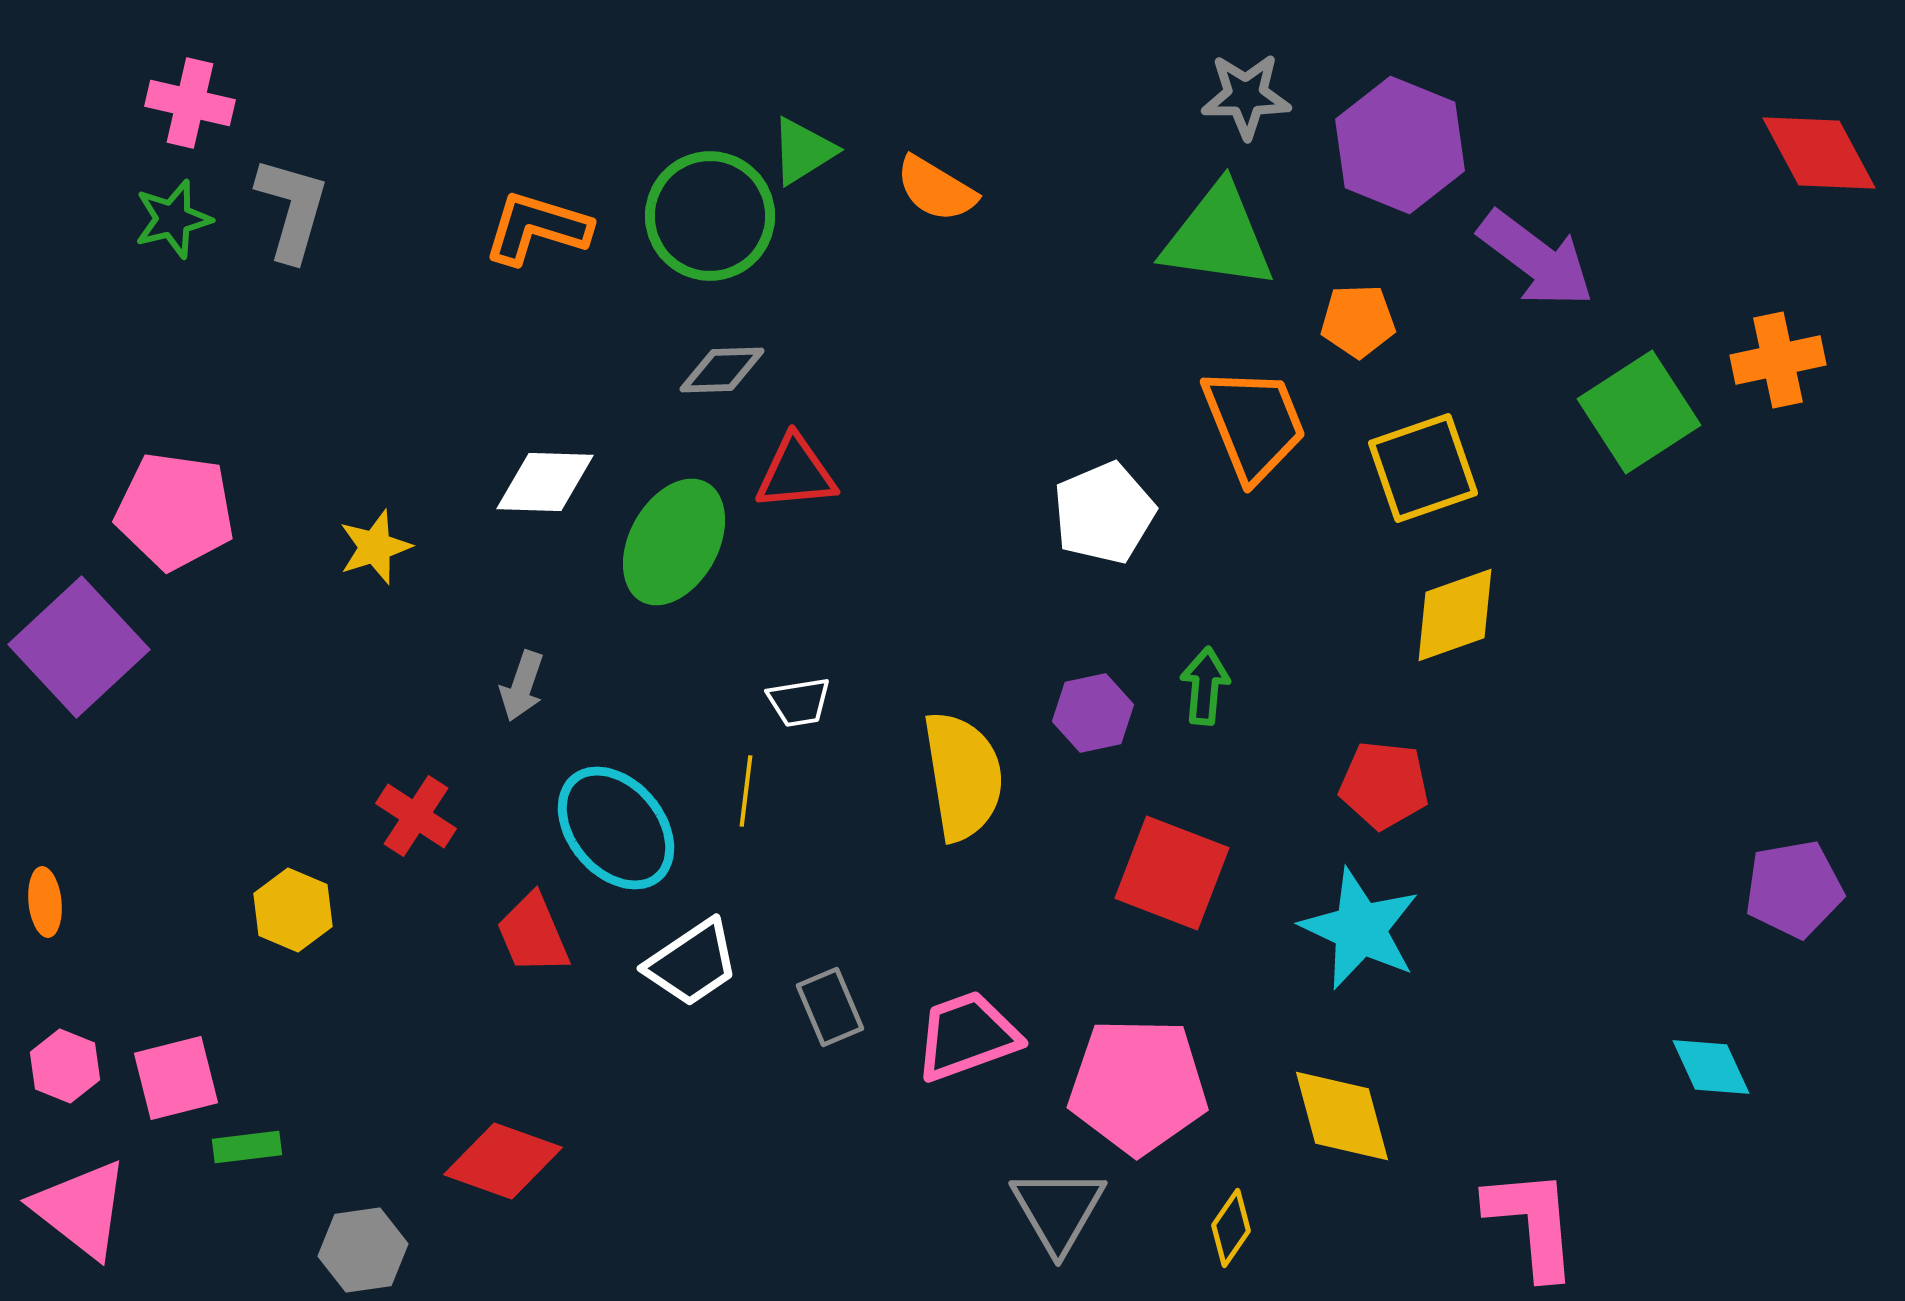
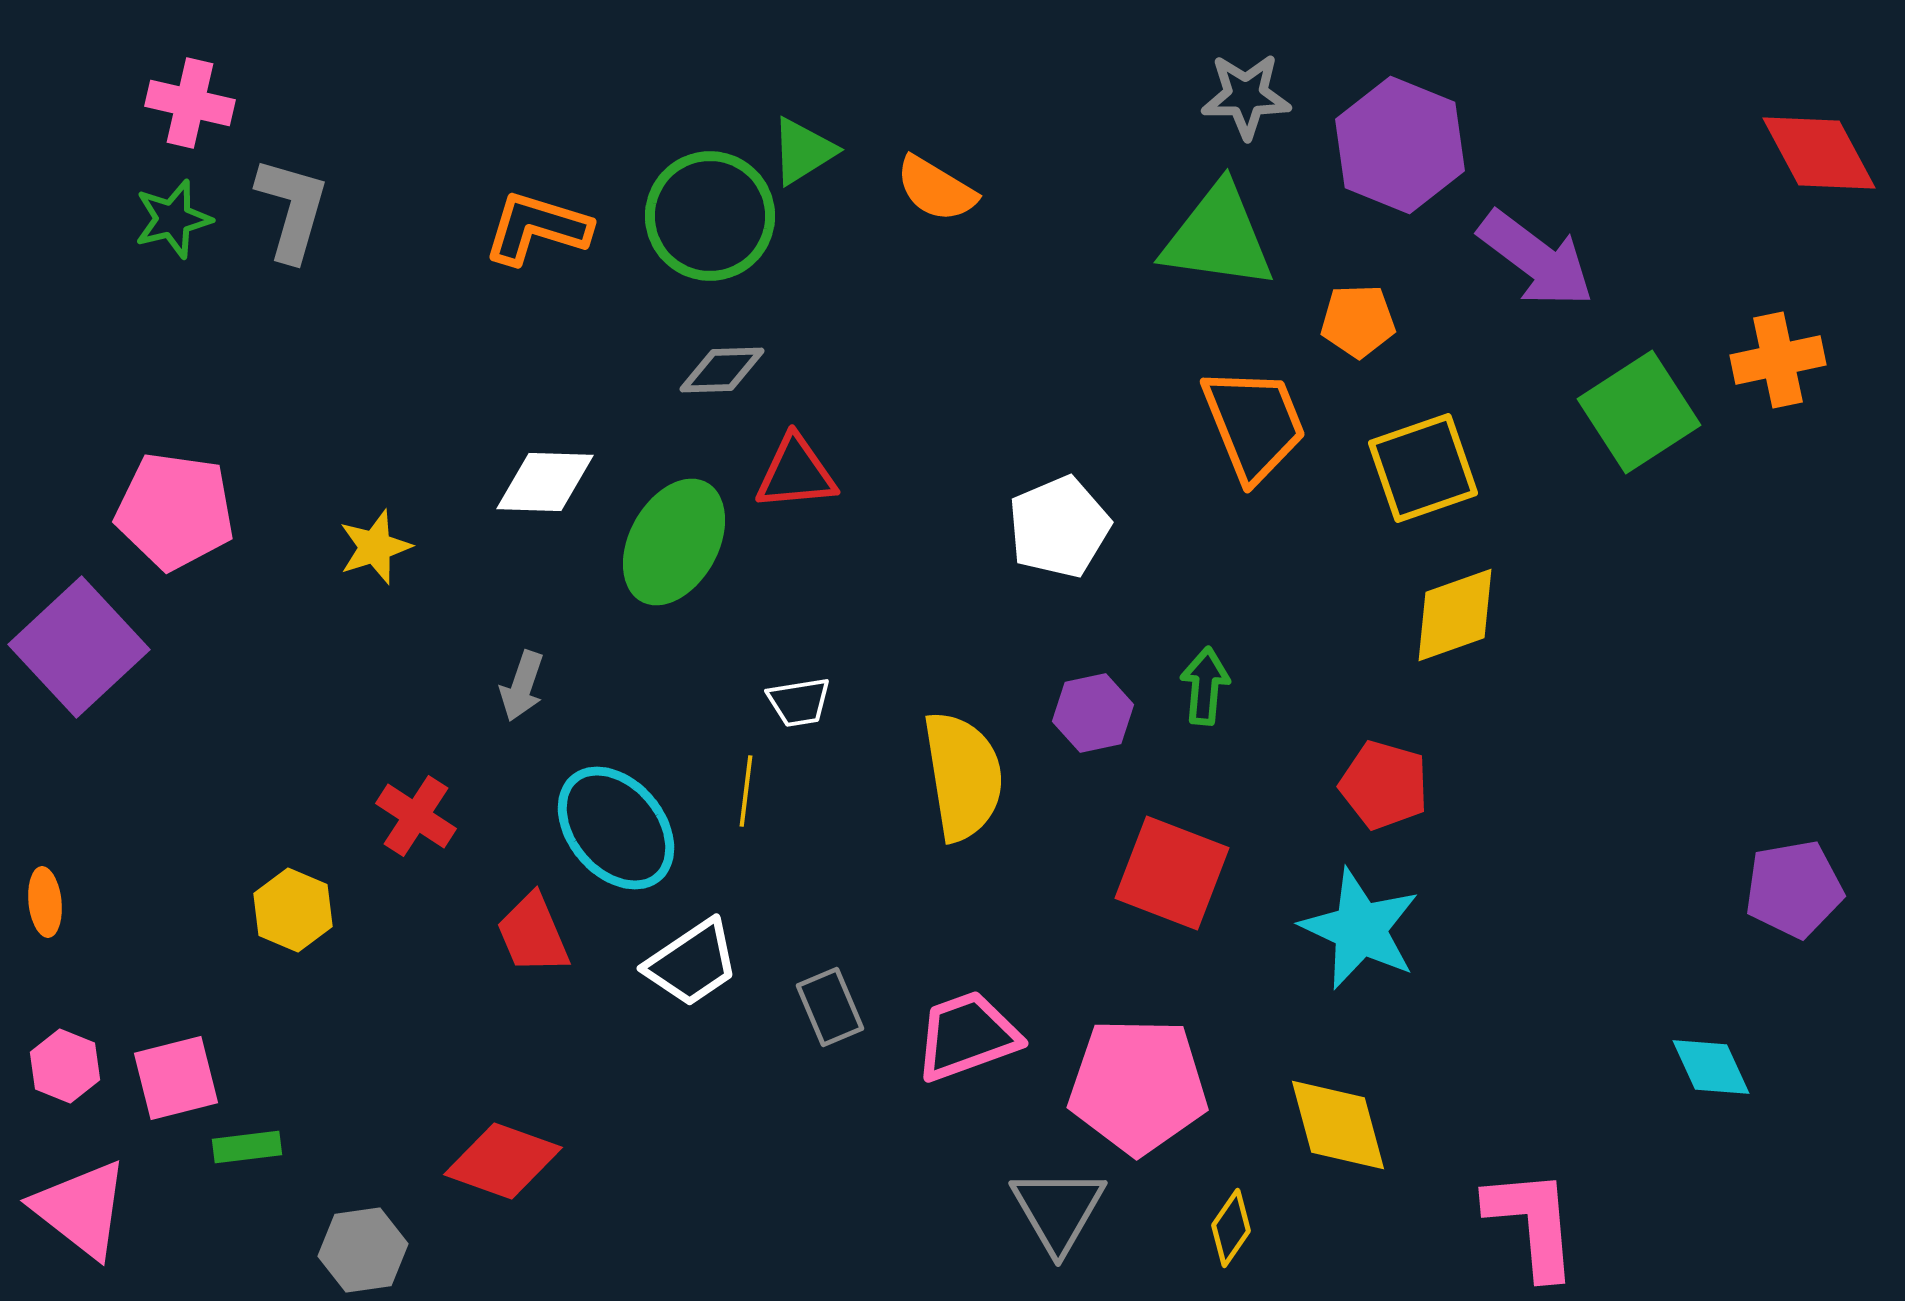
white pentagon at (1104, 513): moved 45 px left, 14 px down
red pentagon at (1384, 785): rotated 10 degrees clockwise
yellow diamond at (1342, 1116): moved 4 px left, 9 px down
